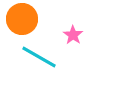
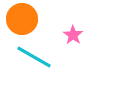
cyan line: moved 5 px left
